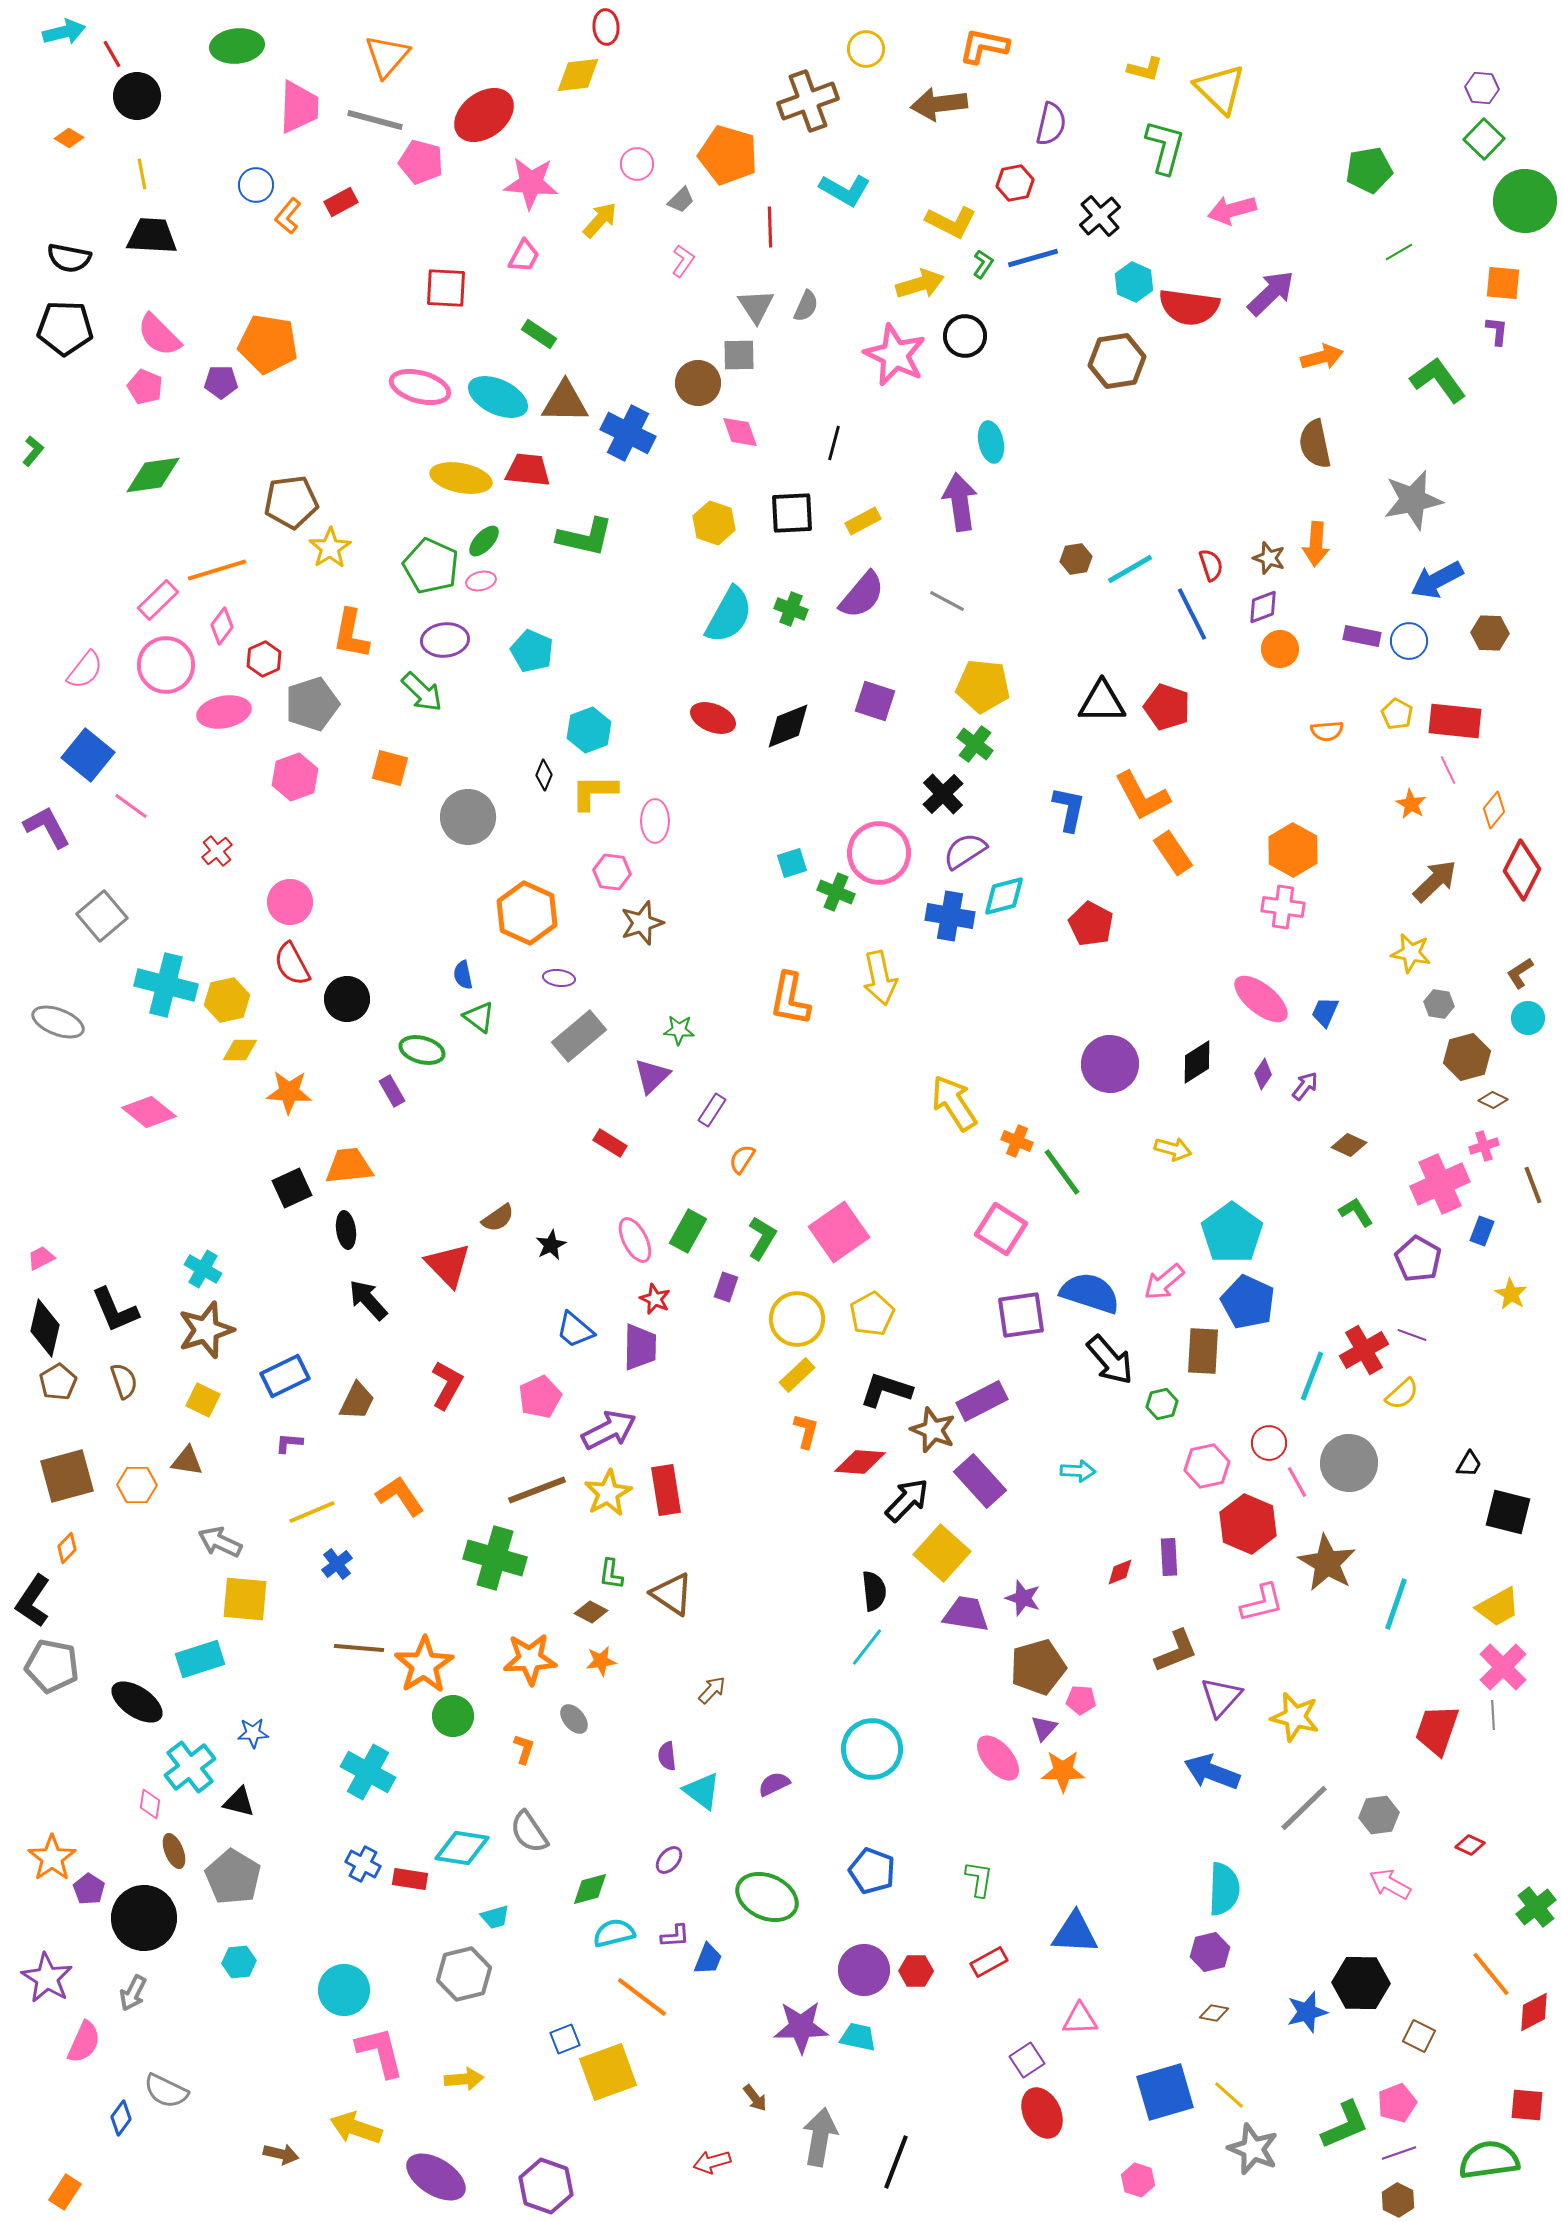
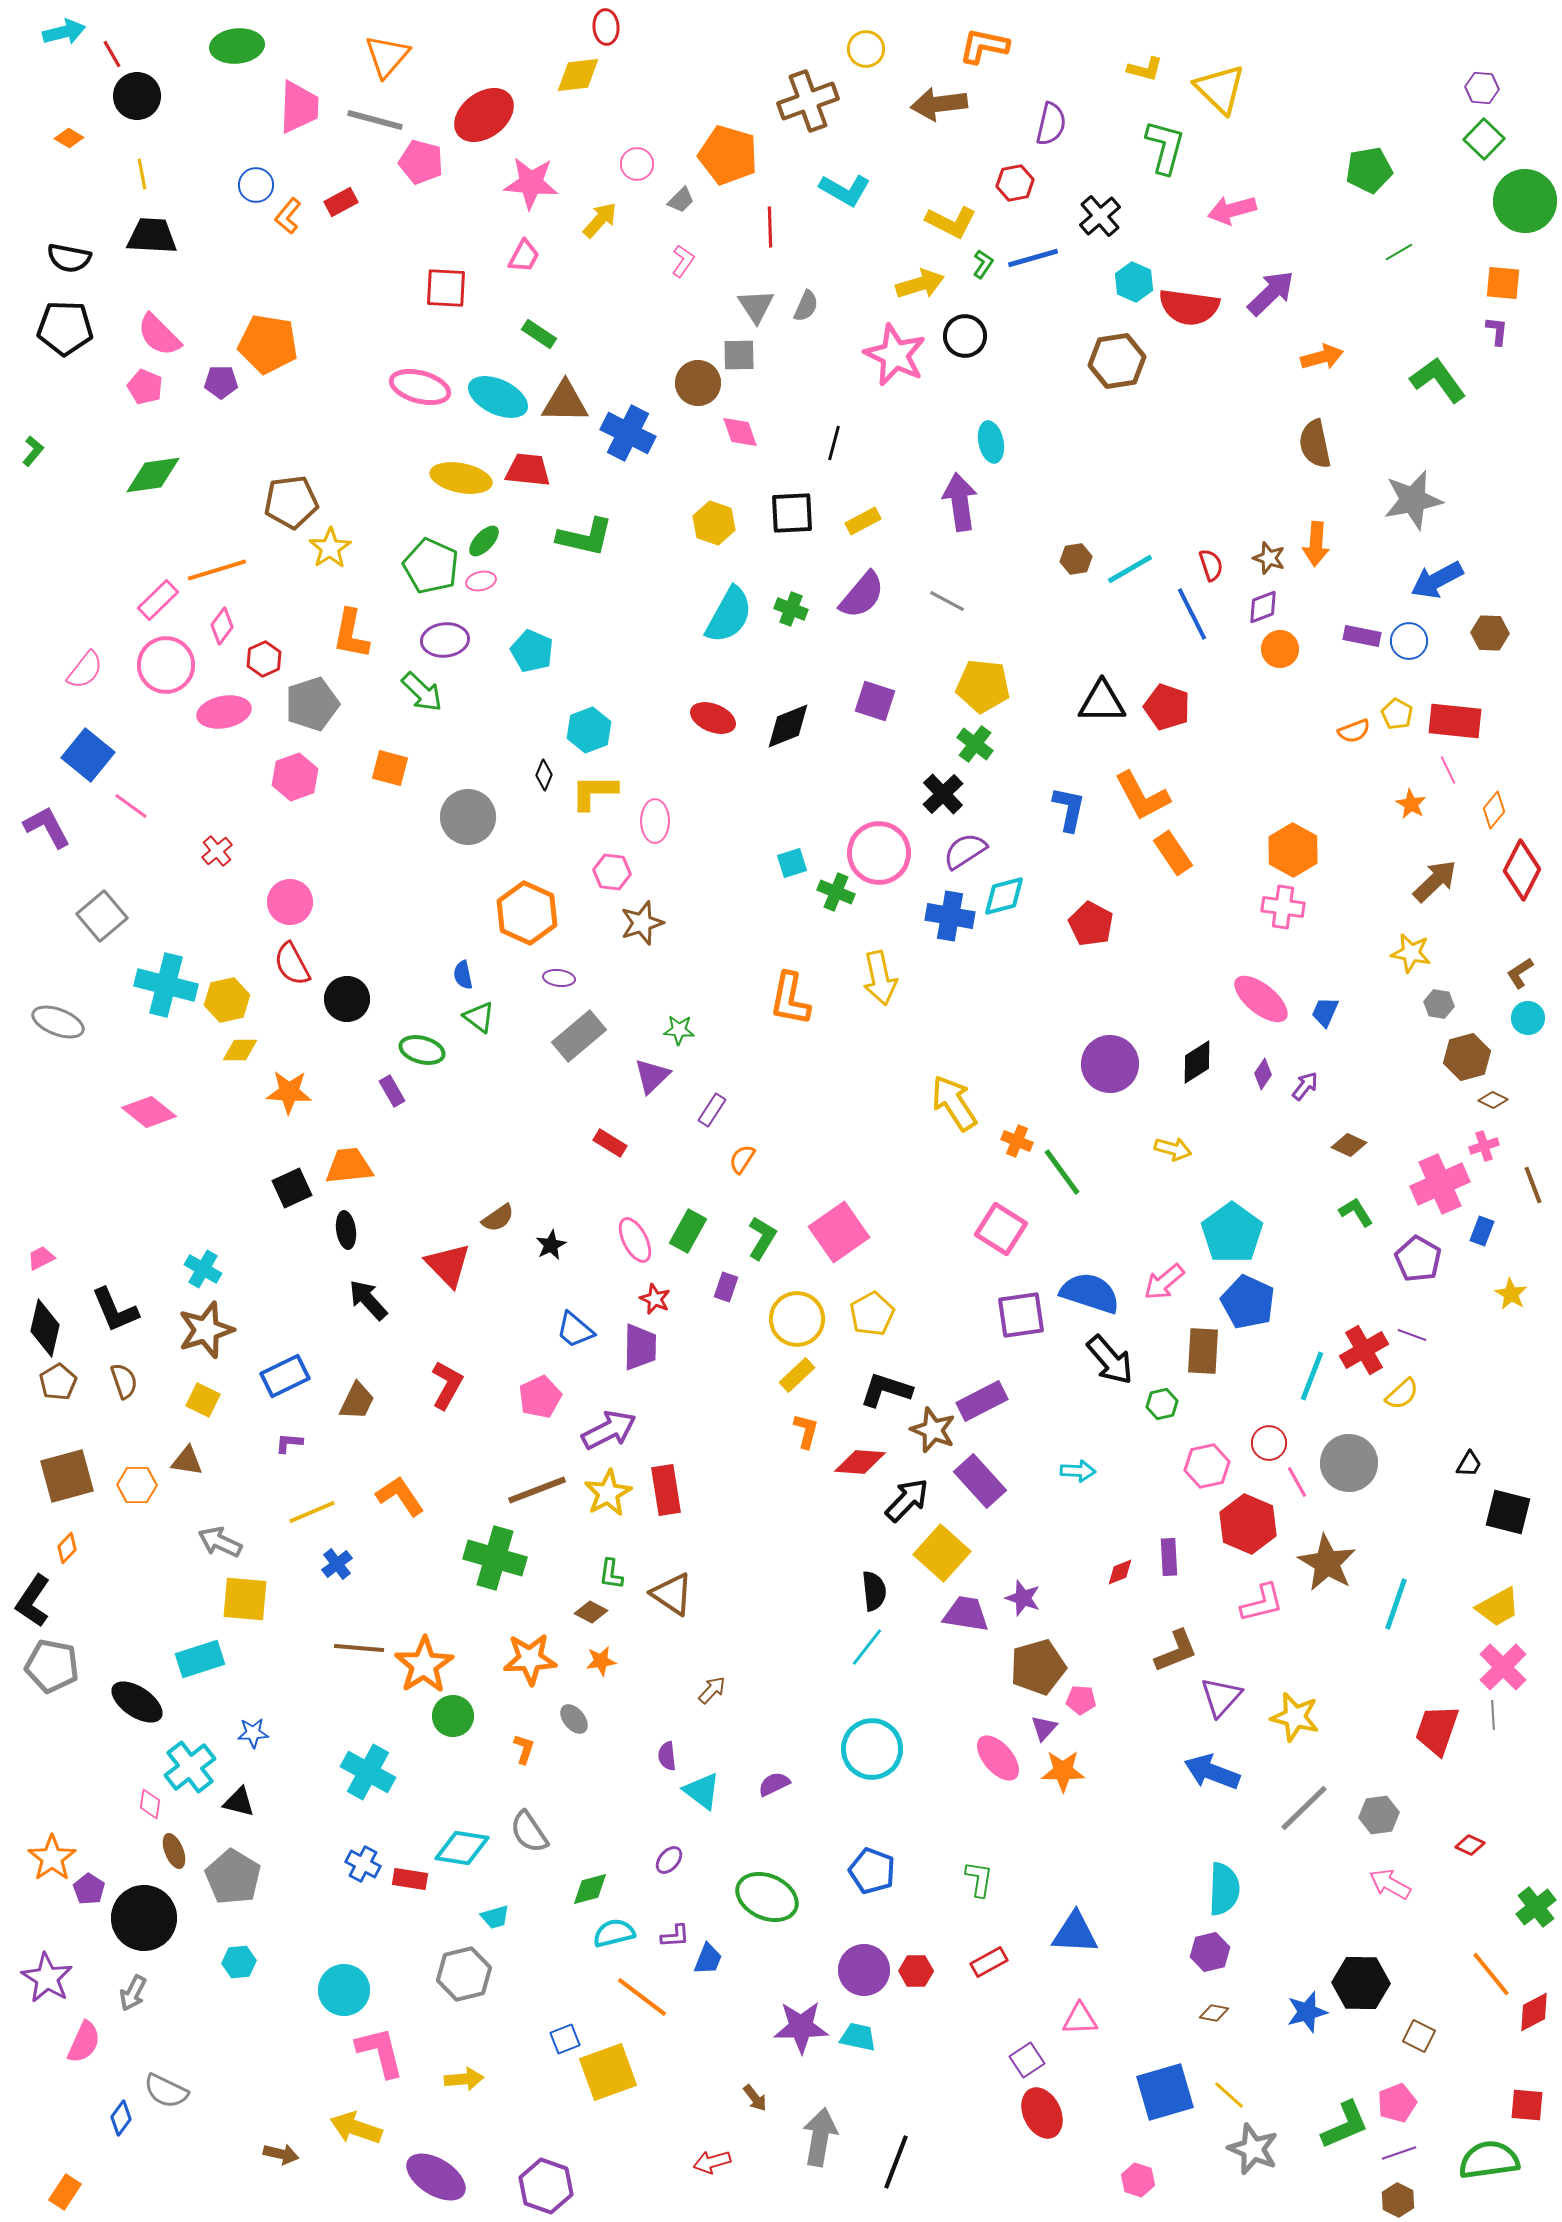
orange semicircle at (1327, 731): moved 27 px right; rotated 16 degrees counterclockwise
